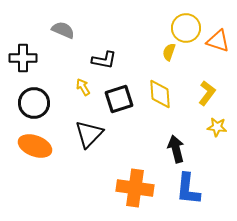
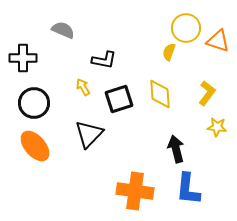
orange ellipse: rotated 28 degrees clockwise
orange cross: moved 3 px down
